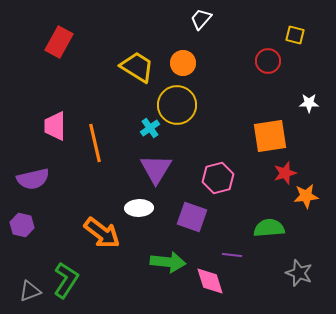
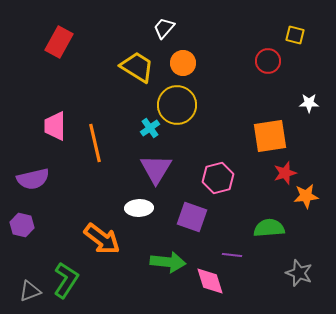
white trapezoid: moved 37 px left, 9 px down
orange arrow: moved 6 px down
